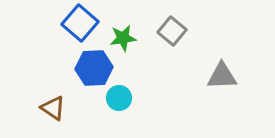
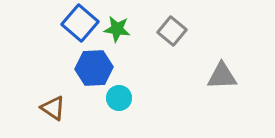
green star: moved 6 px left, 9 px up; rotated 16 degrees clockwise
